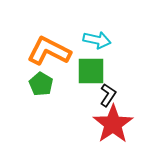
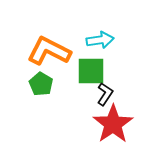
cyan arrow: moved 3 px right; rotated 20 degrees counterclockwise
black L-shape: moved 3 px left, 1 px up
